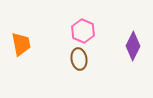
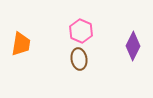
pink hexagon: moved 2 px left
orange trapezoid: rotated 20 degrees clockwise
